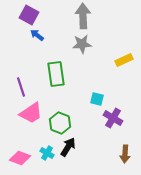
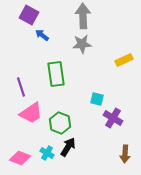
blue arrow: moved 5 px right
